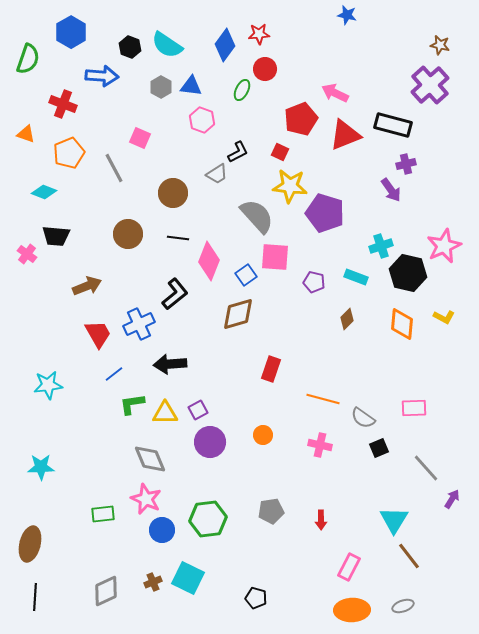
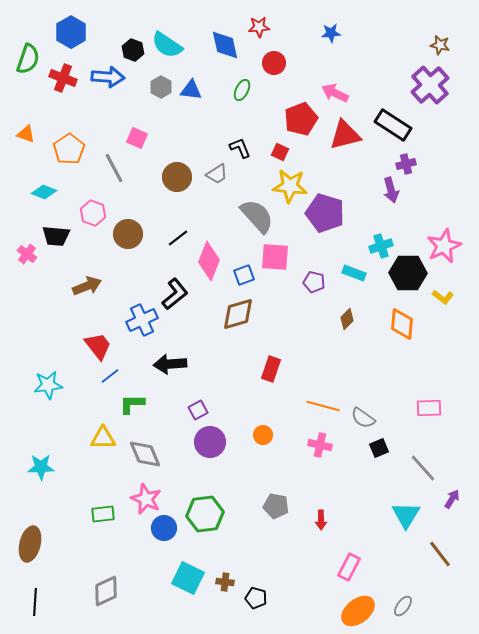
blue star at (347, 15): moved 16 px left, 18 px down; rotated 18 degrees counterclockwise
red star at (259, 34): moved 7 px up
blue diamond at (225, 45): rotated 48 degrees counterclockwise
black hexagon at (130, 47): moved 3 px right, 3 px down
red circle at (265, 69): moved 9 px right, 6 px up
blue arrow at (102, 76): moved 6 px right, 1 px down
blue triangle at (191, 86): moved 4 px down
red cross at (63, 104): moved 26 px up
pink hexagon at (202, 120): moved 109 px left, 93 px down
black rectangle at (393, 125): rotated 18 degrees clockwise
red triangle at (345, 135): rotated 8 degrees clockwise
pink square at (140, 138): moved 3 px left
black L-shape at (238, 152): moved 2 px right, 4 px up; rotated 85 degrees counterclockwise
orange pentagon at (69, 153): moved 4 px up; rotated 12 degrees counterclockwise
purple arrow at (391, 190): rotated 20 degrees clockwise
brown circle at (173, 193): moved 4 px right, 16 px up
black line at (178, 238): rotated 45 degrees counterclockwise
black hexagon at (408, 273): rotated 12 degrees counterclockwise
blue square at (246, 275): moved 2 px left; rotated 15 degrees clockwise
cyan rectangle at (356, 277): moved 2 px left, 4 px up
yellow L-shape at (444, 317): moved 1 px left, 20 px up; rotated 10 degrees clockwise
blue cross at (139, 324): moved 3 px right, 4 px up
red trapezoid at (98, 334): moved 12 px down; rotated 8 degrees counterclockwise
blue line at (114, 374): moved 4 px left, 2 px down
orange line at (323, 399): moved 7 px down
green L-shape at (132, 404): rotated 8 degrees clockwise
pink rectangle at (414, 408): moved 15 px right
yellow triangle at (165, 413): moved 62 px left, 25 px down
gray diamond at (150, 459): moved 5 px left, 5 px up
gray line at (426, 468): moved 3 px left
gray pentagon at (271, 511): moved 5 px right, 5 px up; rotated 20 degrees clockwise
green hexagon at (208, 519): moved 3 px left, 5 px up
cyan triangle at (394, 520): moved 12 px right, 5 px up
blue circle at (162, 530): moved 2 px right, 2 px up
brown line at (409, 556): moved 31 px right, 2 px up
brown cross at (153, 582): moved 72 px right; rotated 30 degrees clockwise
black line at (35, 597): moved 5 px down
gray ellipse at (403, 606): rotated 35 degrees counterclockwise
orange ellipse at (352, 610): moved 6 px right, 1 px down; rotated 36 degrees counterclockwise
